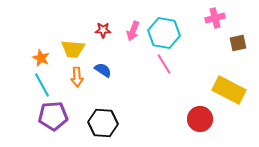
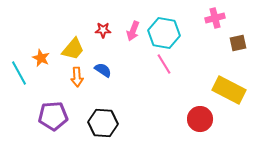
yellow trapezoid: rotated 55 degrees counterclockwise
cyan line: moved 23 px left, 12 px up
